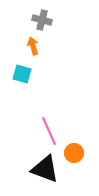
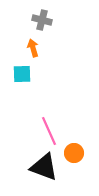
orange arrow: moved 2 px down
cyan square: rotated 18 degrees counterclockwise
black triangle: moved 1 px left, 2 px up
